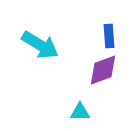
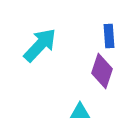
cyan arrow: rotated 78 degrees counterclockwise
purple diamond: moved 1 px left, 1 px down; rotated 52 degrees counterclockwise
